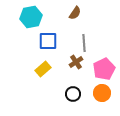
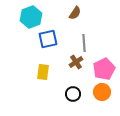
cyan hexagon: rotated 10 degrees counterclockwise
blue square: moved 2 px up; rotated 12 degrees counterclockwise
yellow rectangle: moved 3 px down; rotated 42 degrees counterclockwise
orange circle: moved 1 px up
